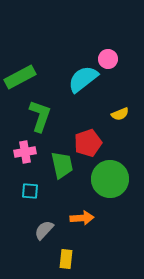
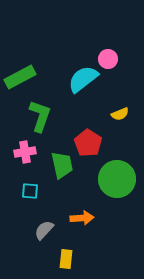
red pentagon: rotated 20 degrees counterclockwise
green circle: moved 7 px right
